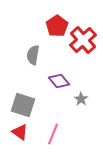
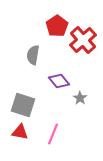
gray star: moved 1 px left, 1 px up
red triangle: rotated 24 degrees counterclockwise
